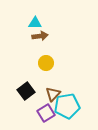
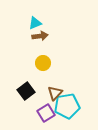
cyan triangle: rotated 24 degrees counterclockwise
yellow circle: moved 3 px left
brown triangle: moved 2 px right, 1 px up
